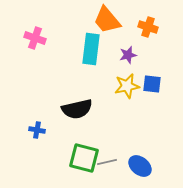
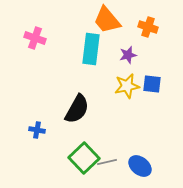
black semicircle: rotated 48 degrees counterclockwise
green square: rotated 32 degrees clockwise
